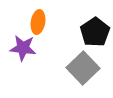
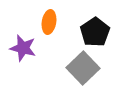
orange ellipse: moved 11 px right
purple star: rotated 8 degrees clockwise
